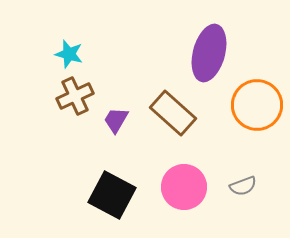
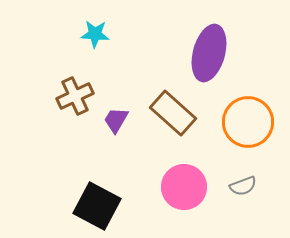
cyan star: moved 26 px right, 20 px up; rotated 12 degrees counterclockwise
orange circle: moved 9 px left, 17 px down
black square: moved 15 px left, 11 px down
